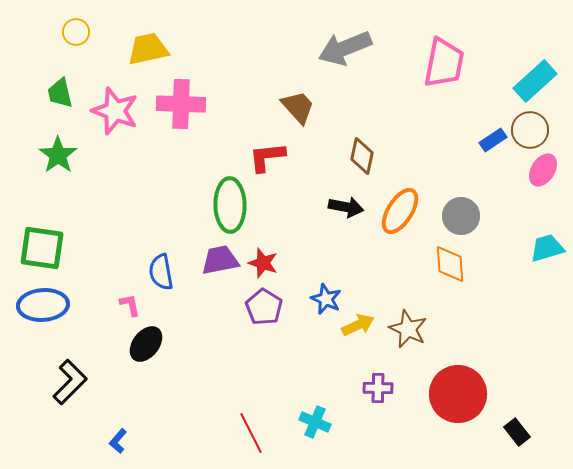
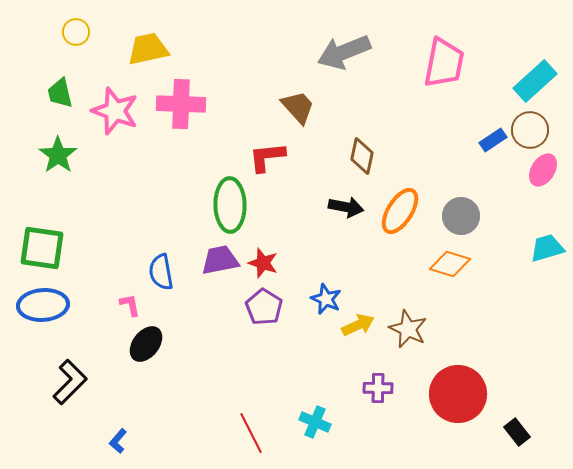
gray arrow: moved 1 px left, 4 px down
orange diamond: rotated 69 degrees counterclockwise
